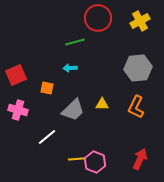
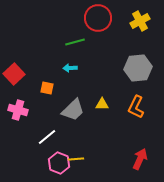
red square: moved 2 px left, 1 px up; rotated 20 degrees counterclockwise
pink hexagon: moved 36 px left, 1 px down
